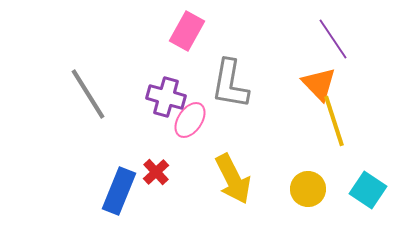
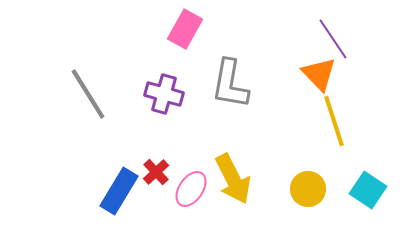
pink rectangle: moved 2 px left, 2 px up
orange triangle: moved 10 px up
purple cross: moved 2 px left, 3 px up
pink ellipse: moved 1 px right, 69 px down
blue rectangle: rotated 9 degrees clockwise
